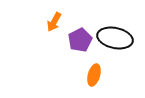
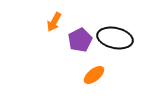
orange ellipse: rotated 35 degrees clockwise
